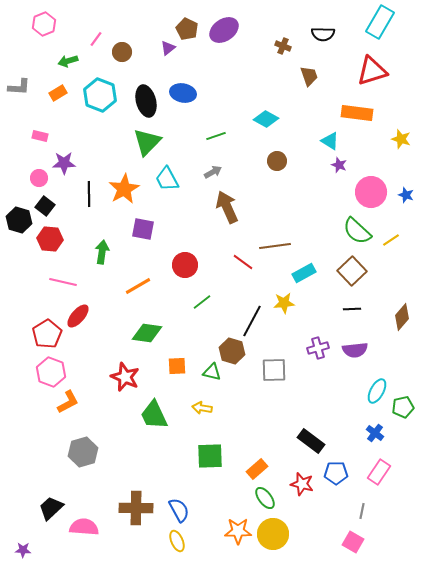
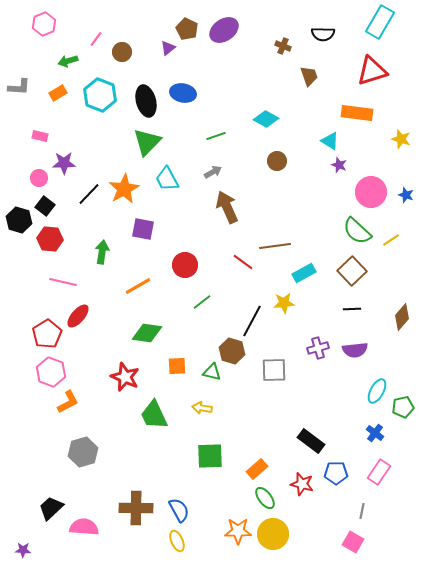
black line at (89, 194): rotated 45 degrees clockwise
